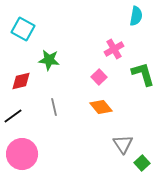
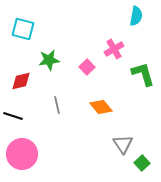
cyan square: rotated 15 degrees counterclockwise
green star: rotated 15 degrees counterclockwise
pink square: moved 12 px left, 10 px up
gray line: moved 3 px right, 2 px up
black line: rotated 54 degrees clockwise
